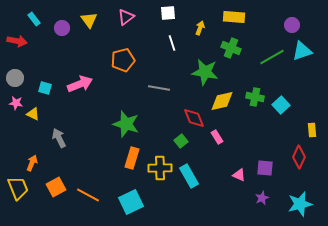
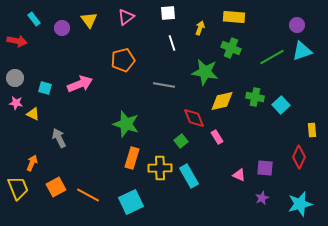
purple circle at (292, 25): moved 5 px right
gray line at (159, 88): moved 5 px right, 3 px up
